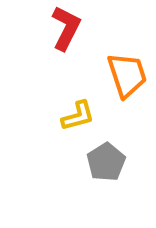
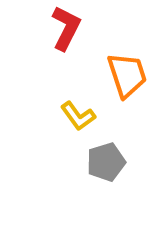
yellow L-shape: rotated 69 degrees clockwise
gray pentagon: rotated 15 degrees clockwise
